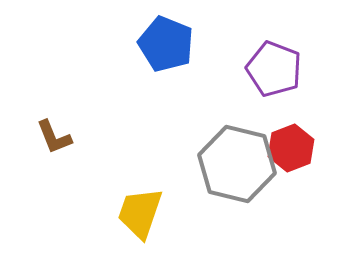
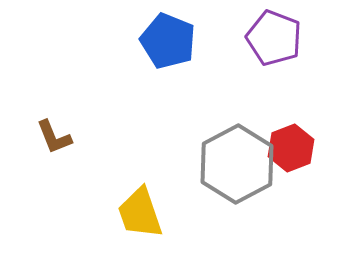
blue pentagon: moved 2 px right, 3 px up
purple pentagon: moved 31 px up
gray hexagon: rotated 18 degrees clockwise
yellow trapezoid: rotated 38 degrees counterclockwise
